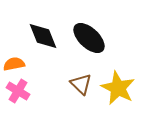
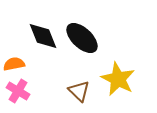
black ellipse: moved 7 px left
brown triangle: moved 2 px left, 7 px down
yellow star: moved 9 px up
